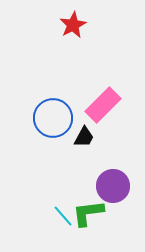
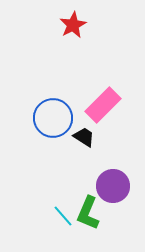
black trapezoid: rotated 85 degrees counterclockwise
green L-shape: rotated 60 degrees counterclockwise
